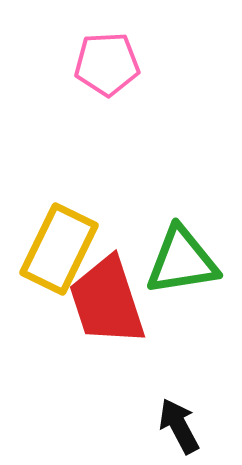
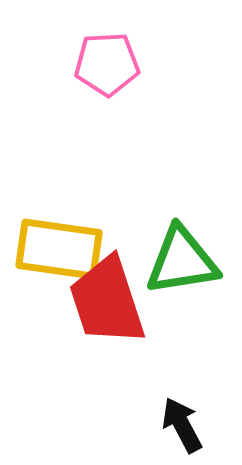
yellow rectangle: rotated 72 degrees clockwise
black arrow: moved 3 px right, 1 px up
